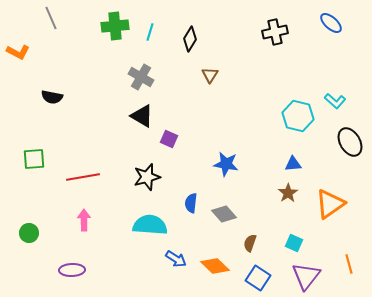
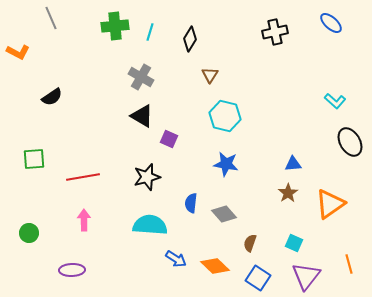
black semicircle: rotated 45 degrees counterclockwise
cyan hexagon: moved 73 px left
